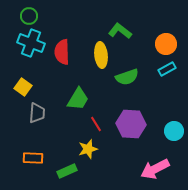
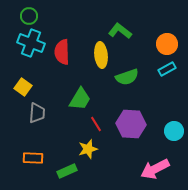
orange circle: moved 1 px right
green trapezoid: moved 2 px right
